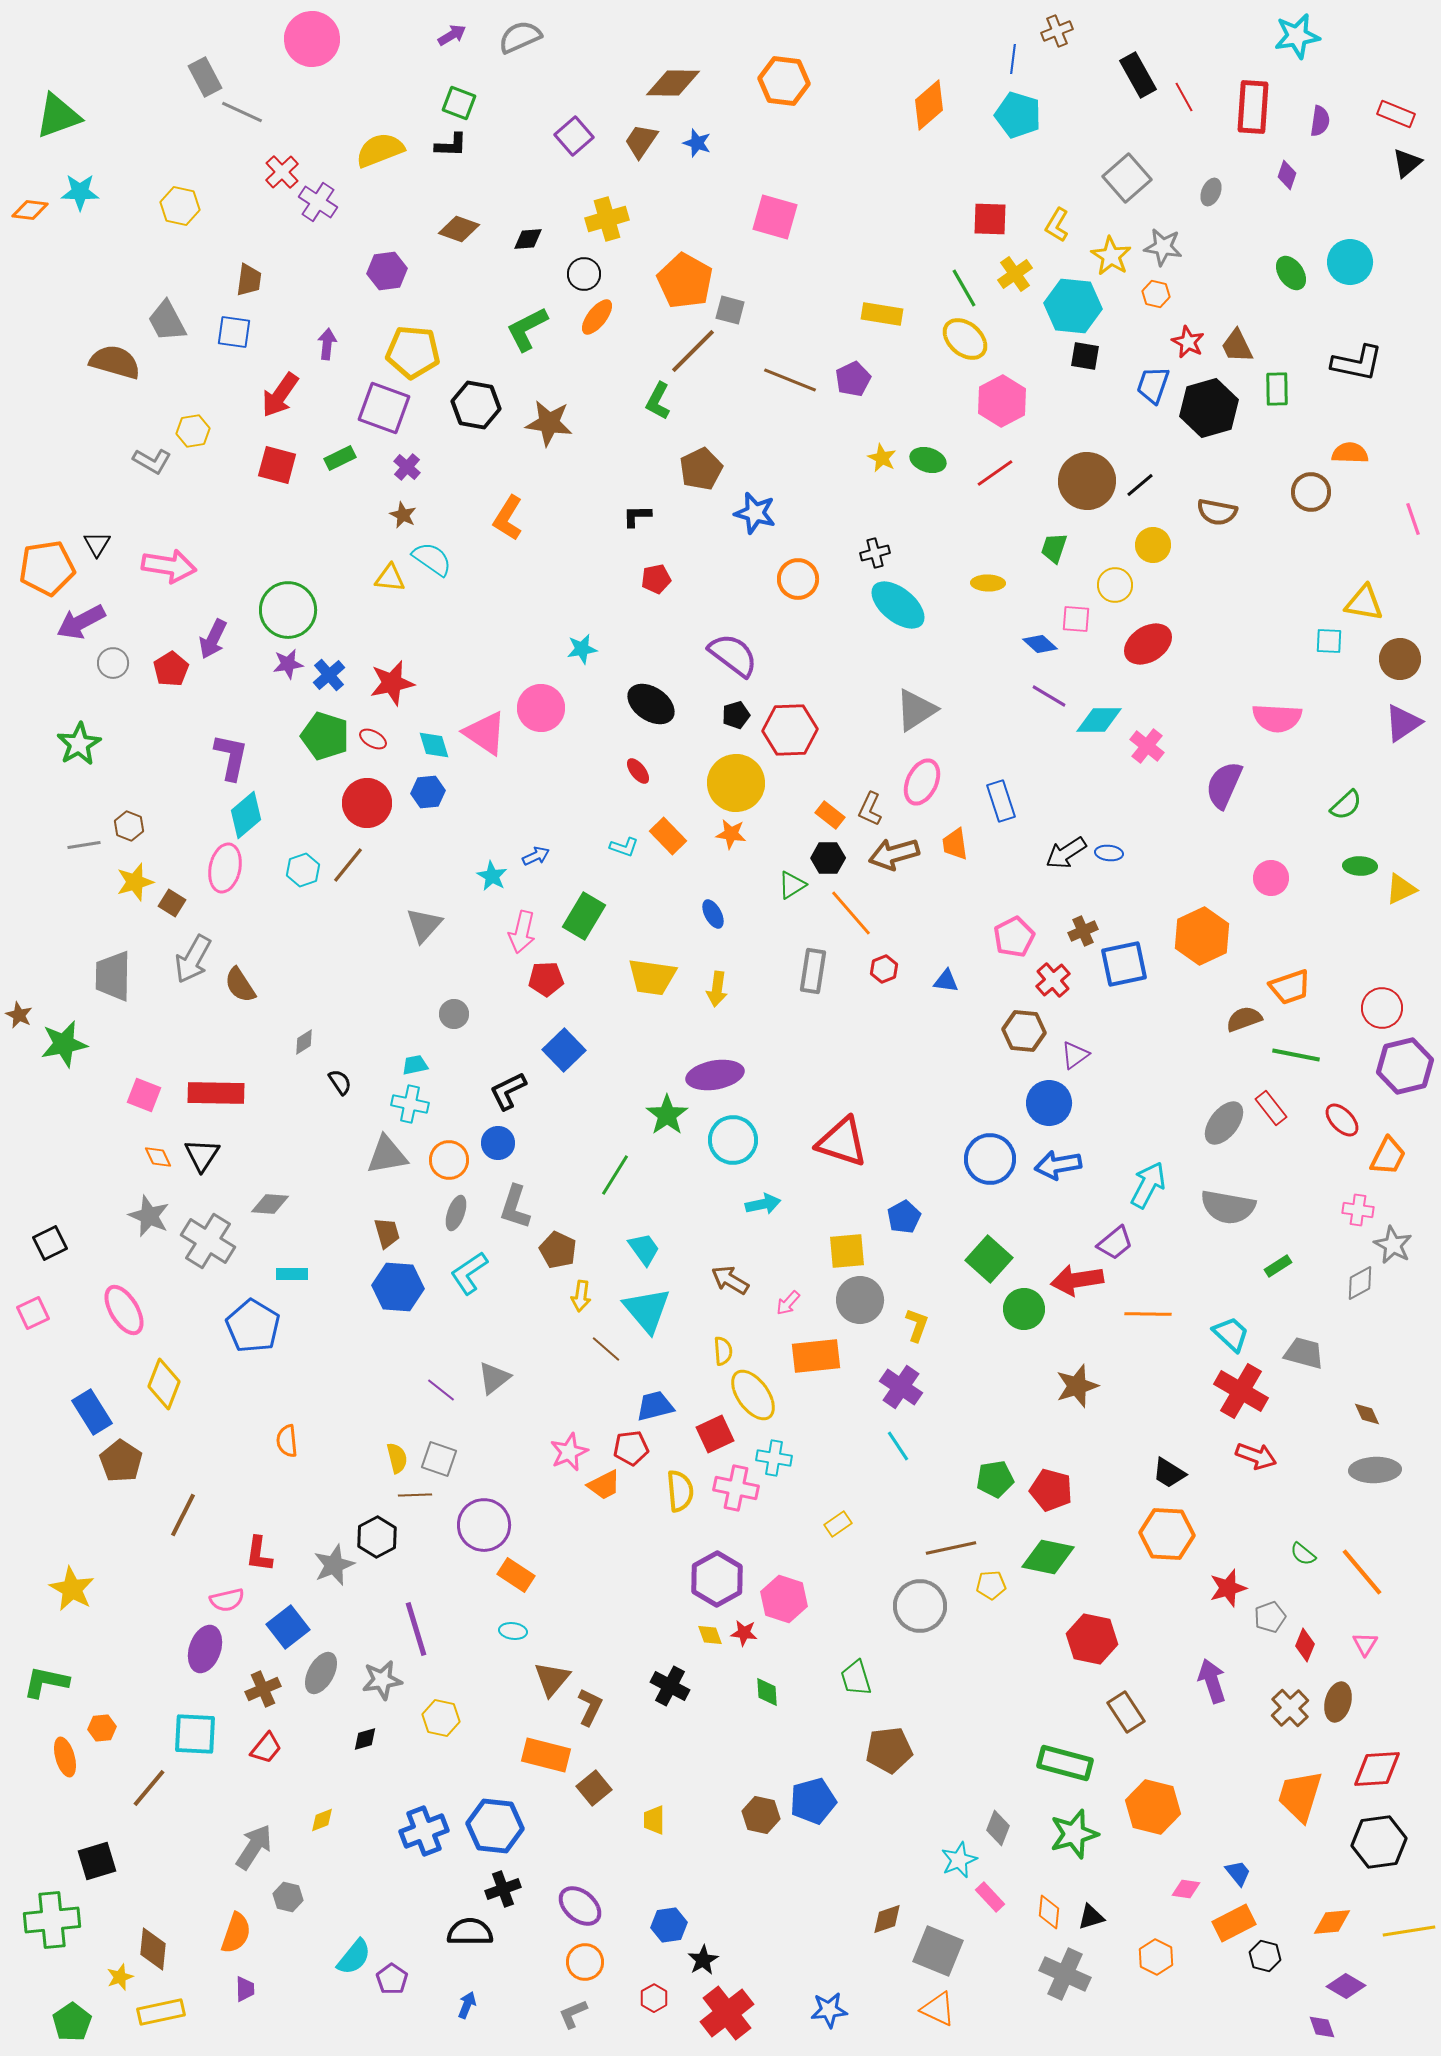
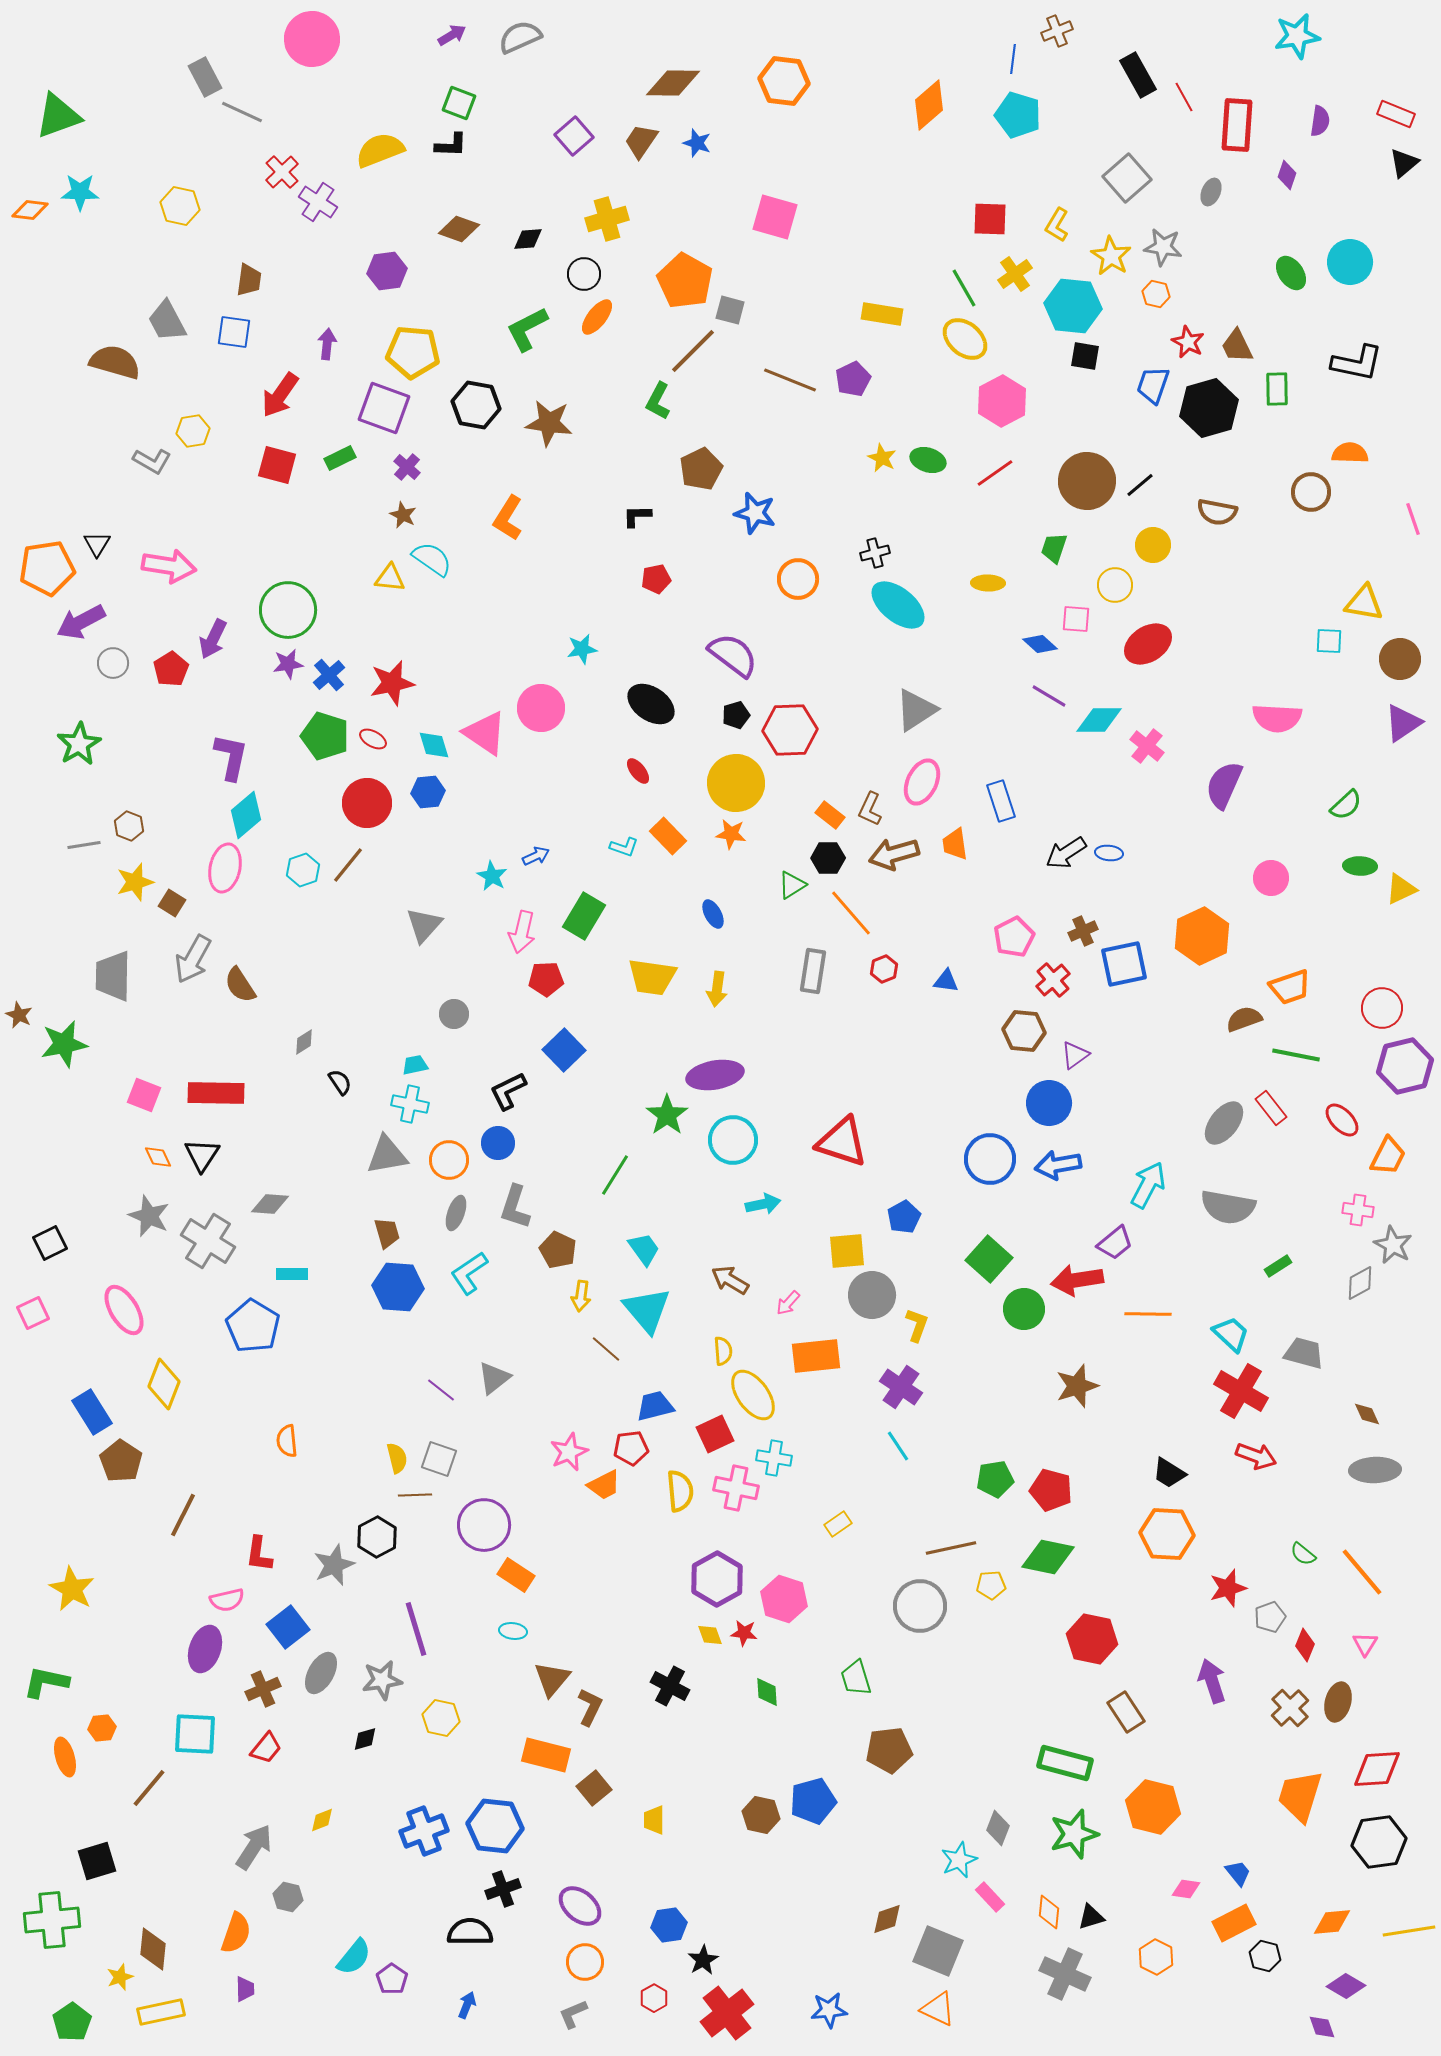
red rectangle at (1253, 107): moved 16 px left, 18 px down
black triangle at (1407, 163): moved 3 px left
gray circle at (860, 1300): moved 12 px right, 5 px up
